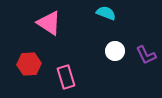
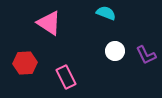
red hexagon: moved 4 px left, 1 px up
pink rectangle: rotated 10 degrees counterclockwise
